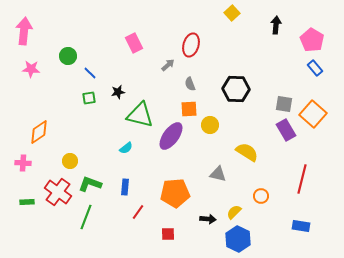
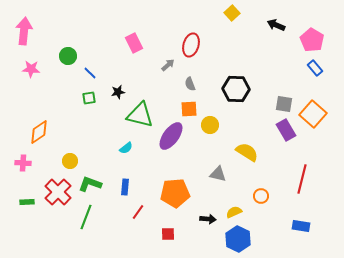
black arrow at (276, 25): rotated 72 degrees counterclockwise
red cross at (58, 192): rotated 8 degrees clockwise
yellow semicircle at (234, 212): rotated 21 degrees clockwise
